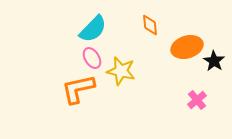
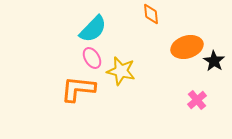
orange diamond: moved 1 px right, 11 px up
orange L-shape: rotated 18 degrees clockwise
